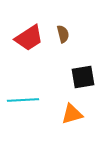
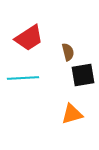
brown semicircle: moved 5 px right, 18 px down
black square: moved 2 px up
cyan line: moved 22 px up
